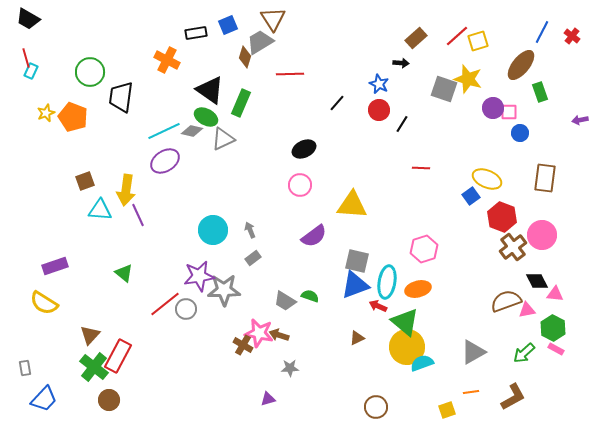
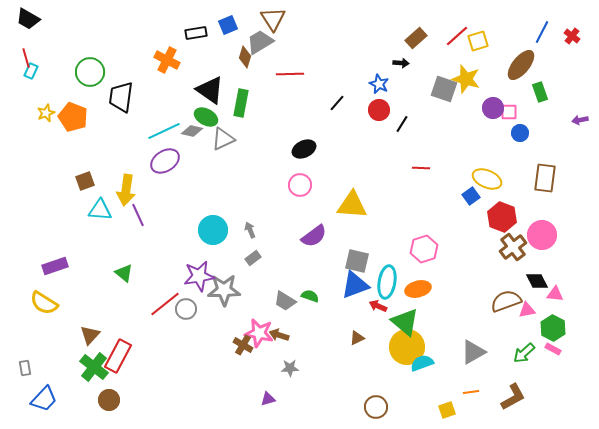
yellow star at (468, 79): moved 2 px left
green rectangle at (241, 103): rotated 12 degrees counterclockwise
pink rectangle at (556, 349): moved 3 px left
